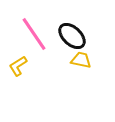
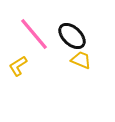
pink line: rotated 6 degrees counterclockwise
yellow trapezoid: rotated 10 degrees clockwise
